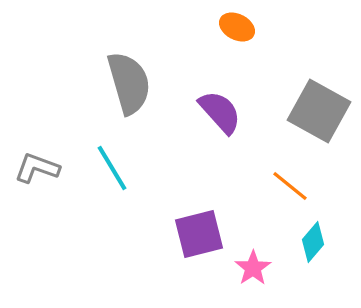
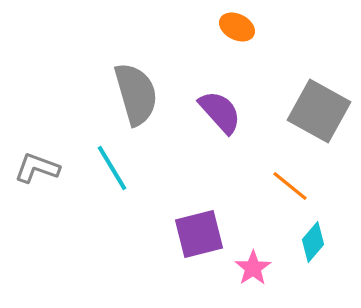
gray semicircle: moved 7 px right, 11 px down
